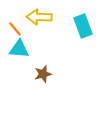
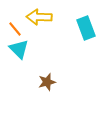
cyan rectangle: moved 3 px right, 2 px down
cyan triangle: rotated 40 degrees clockwise
brown star: moved 4 px right, 8 px down
